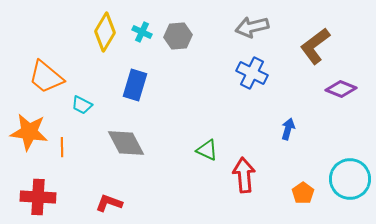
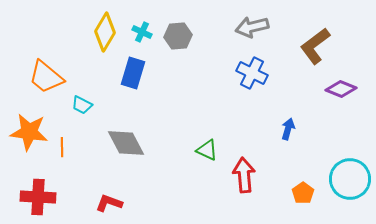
blue rectangle: moved 2 px left, 12 px up
